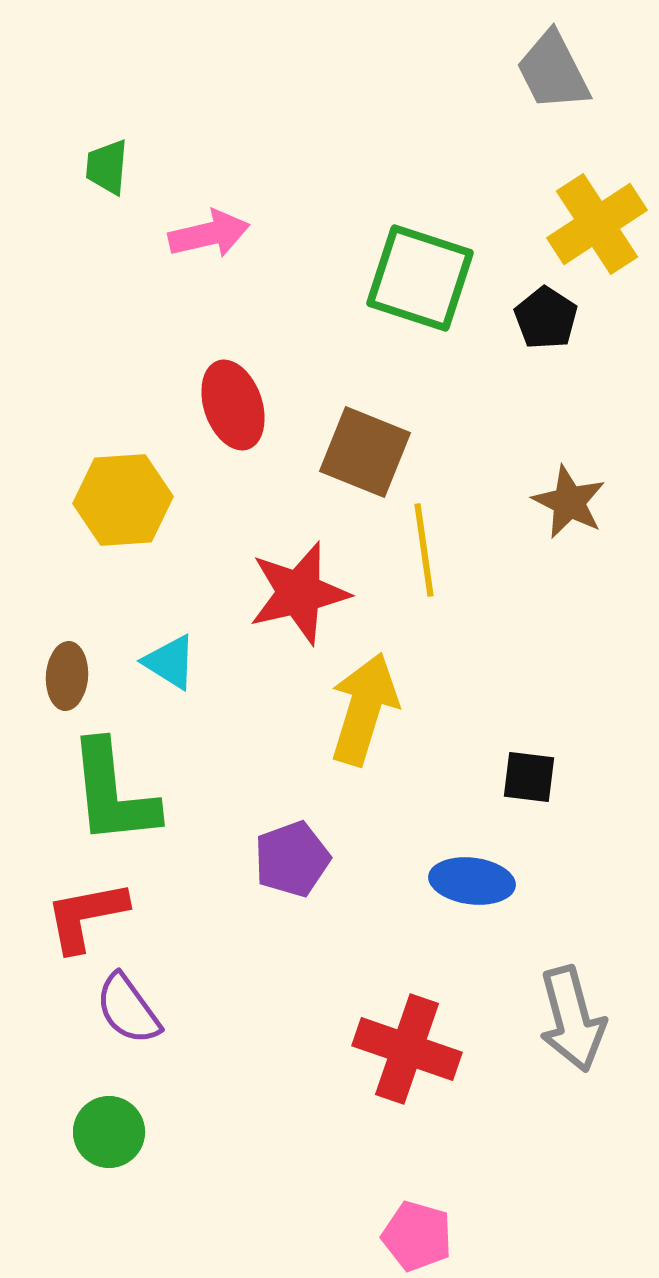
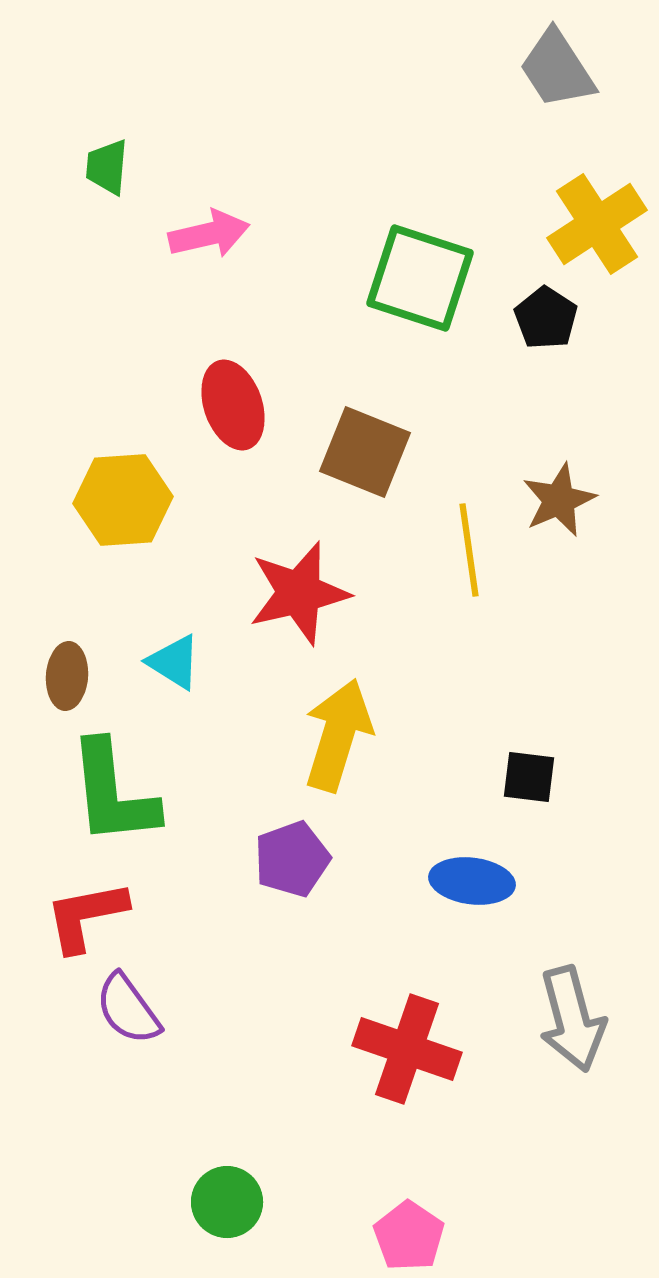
gray trapezoid: moved 4 px right, 2 px up; rotated 6 degrees counterclockwise
brown star: moved 10 px left, 2 px up; rotated 22 degrees clockwise
yellow line: moved 45 px right
cyan triangle: moved 4 px right
yellow arrow: moved 26 px left, 26 px down
green circle: moved 118 px right, 70 px down
pink pentagon: moved 8 px left; rotated 18 degrees clockwise
